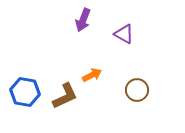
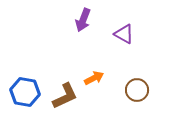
orange arrow: moved 2 px right, 3 px down
